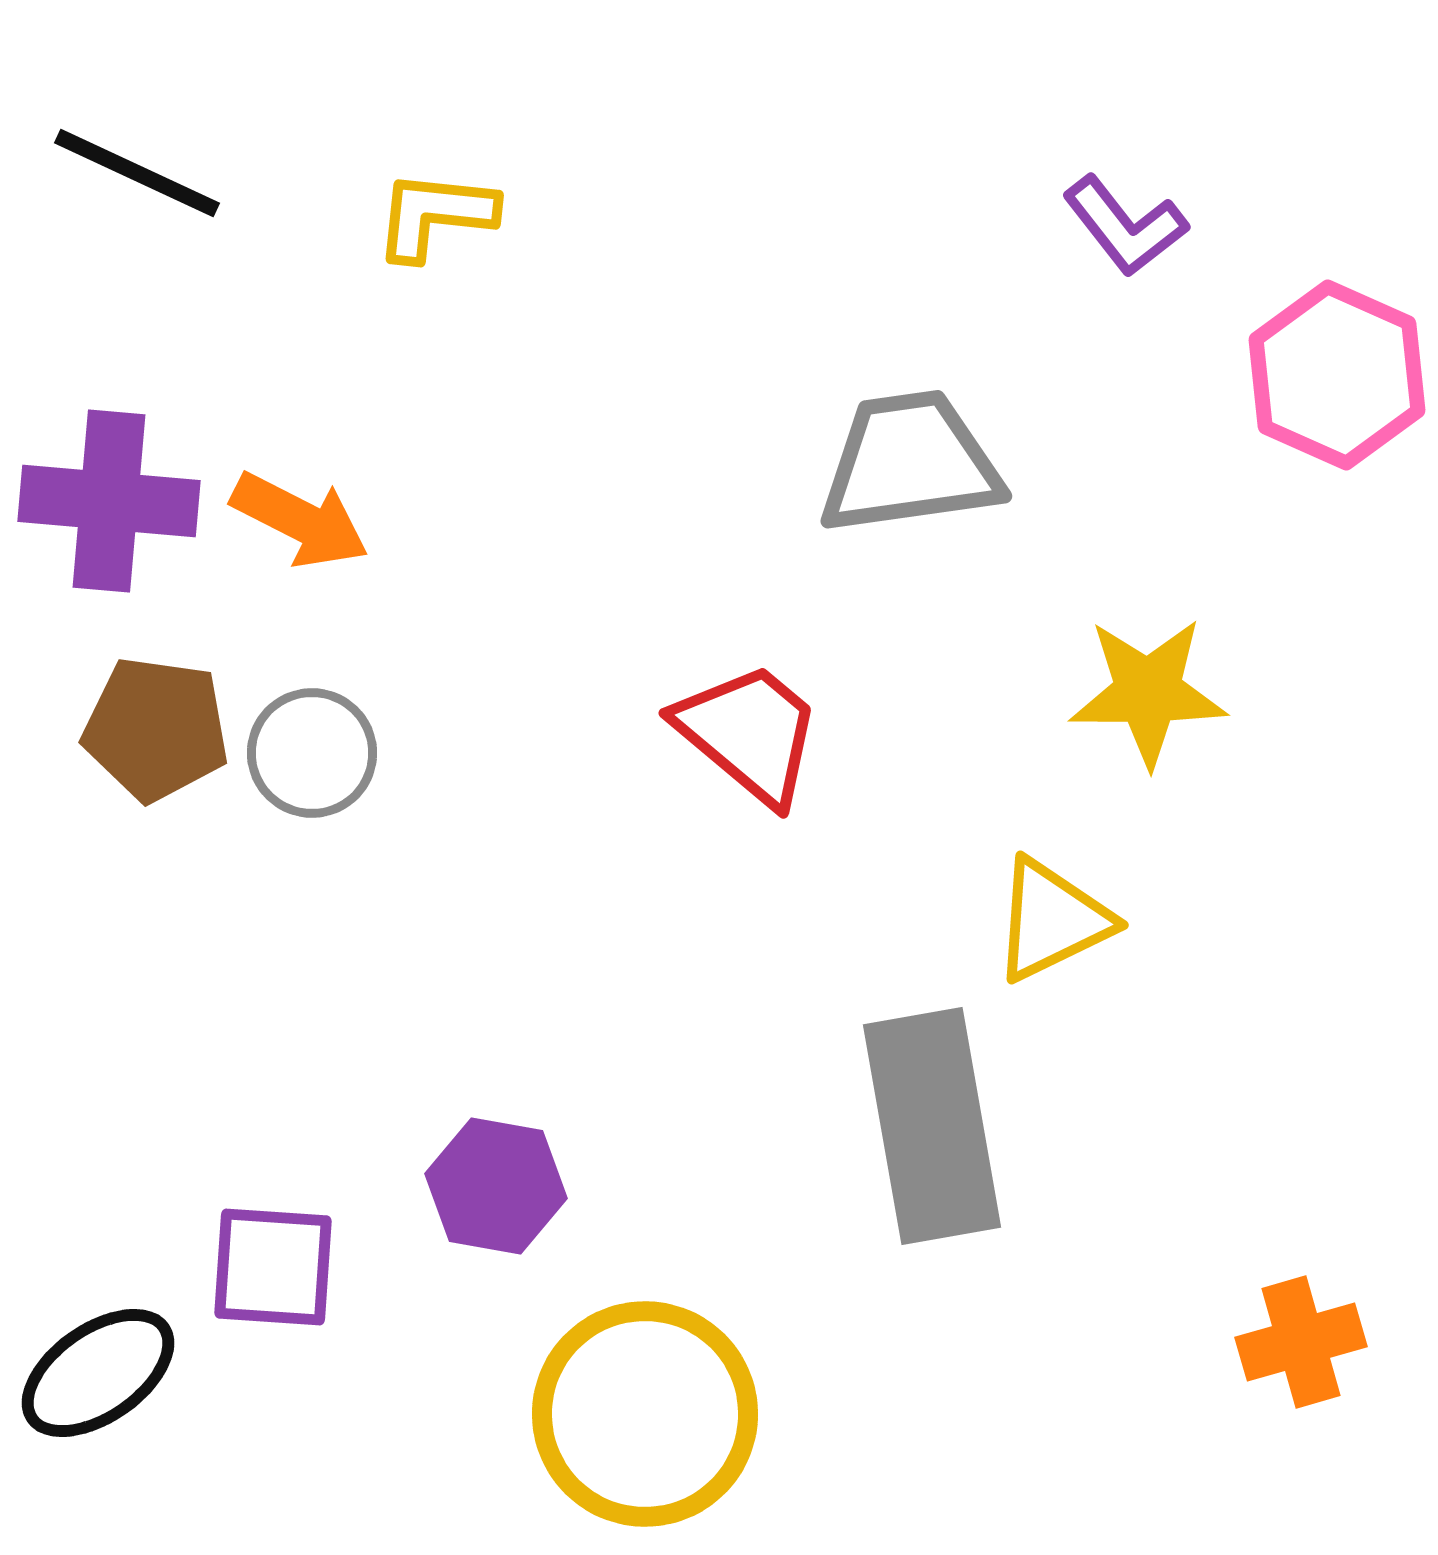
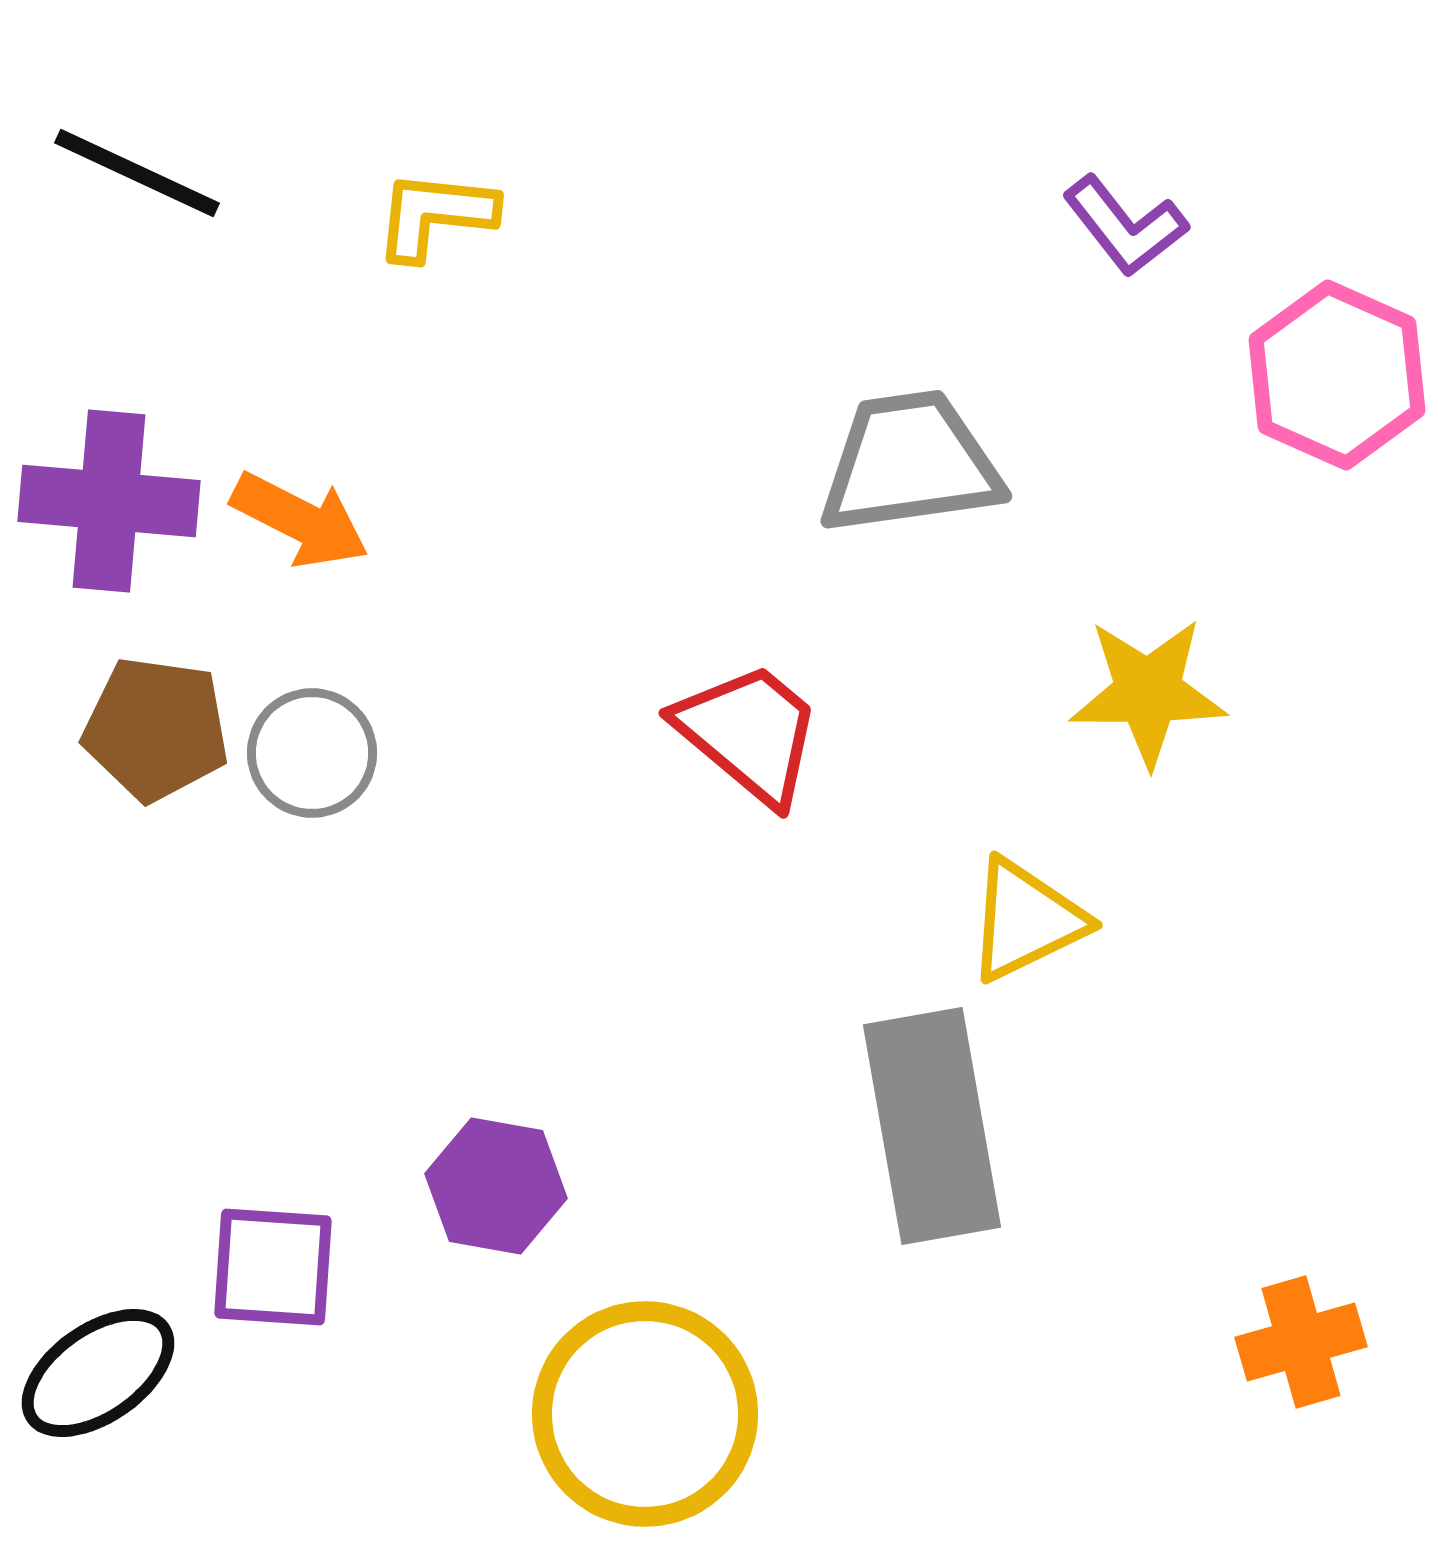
yellow triangle: moved 26 px left
